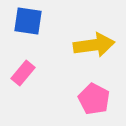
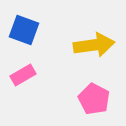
blue square: moved 4 px left, 9 px down; rotated 12 degrees clockwise
pink rectangle: moved 2 px down; rotated 20 degrees clockwise
